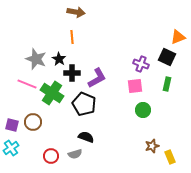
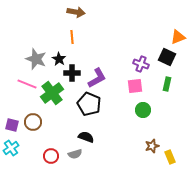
green cross: rotated 20 degrees clockwise
black pentagon: moved 5 px right
